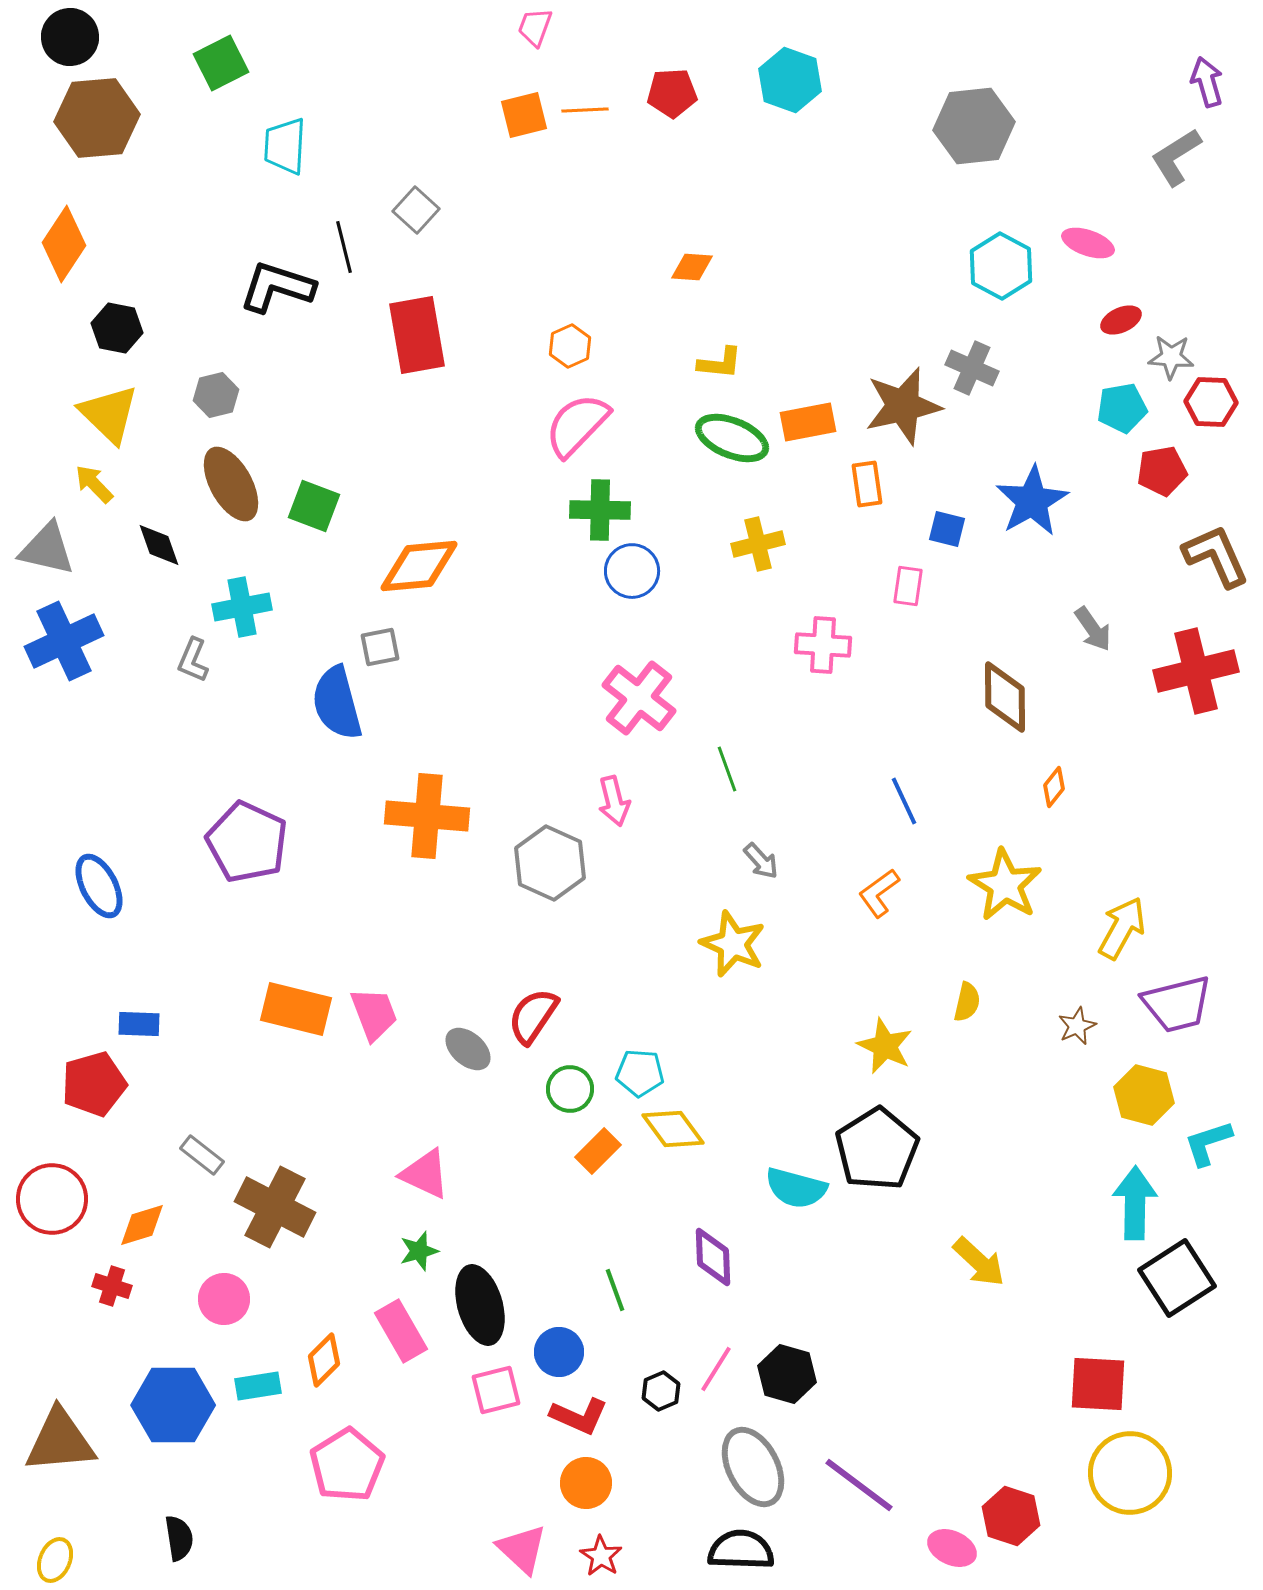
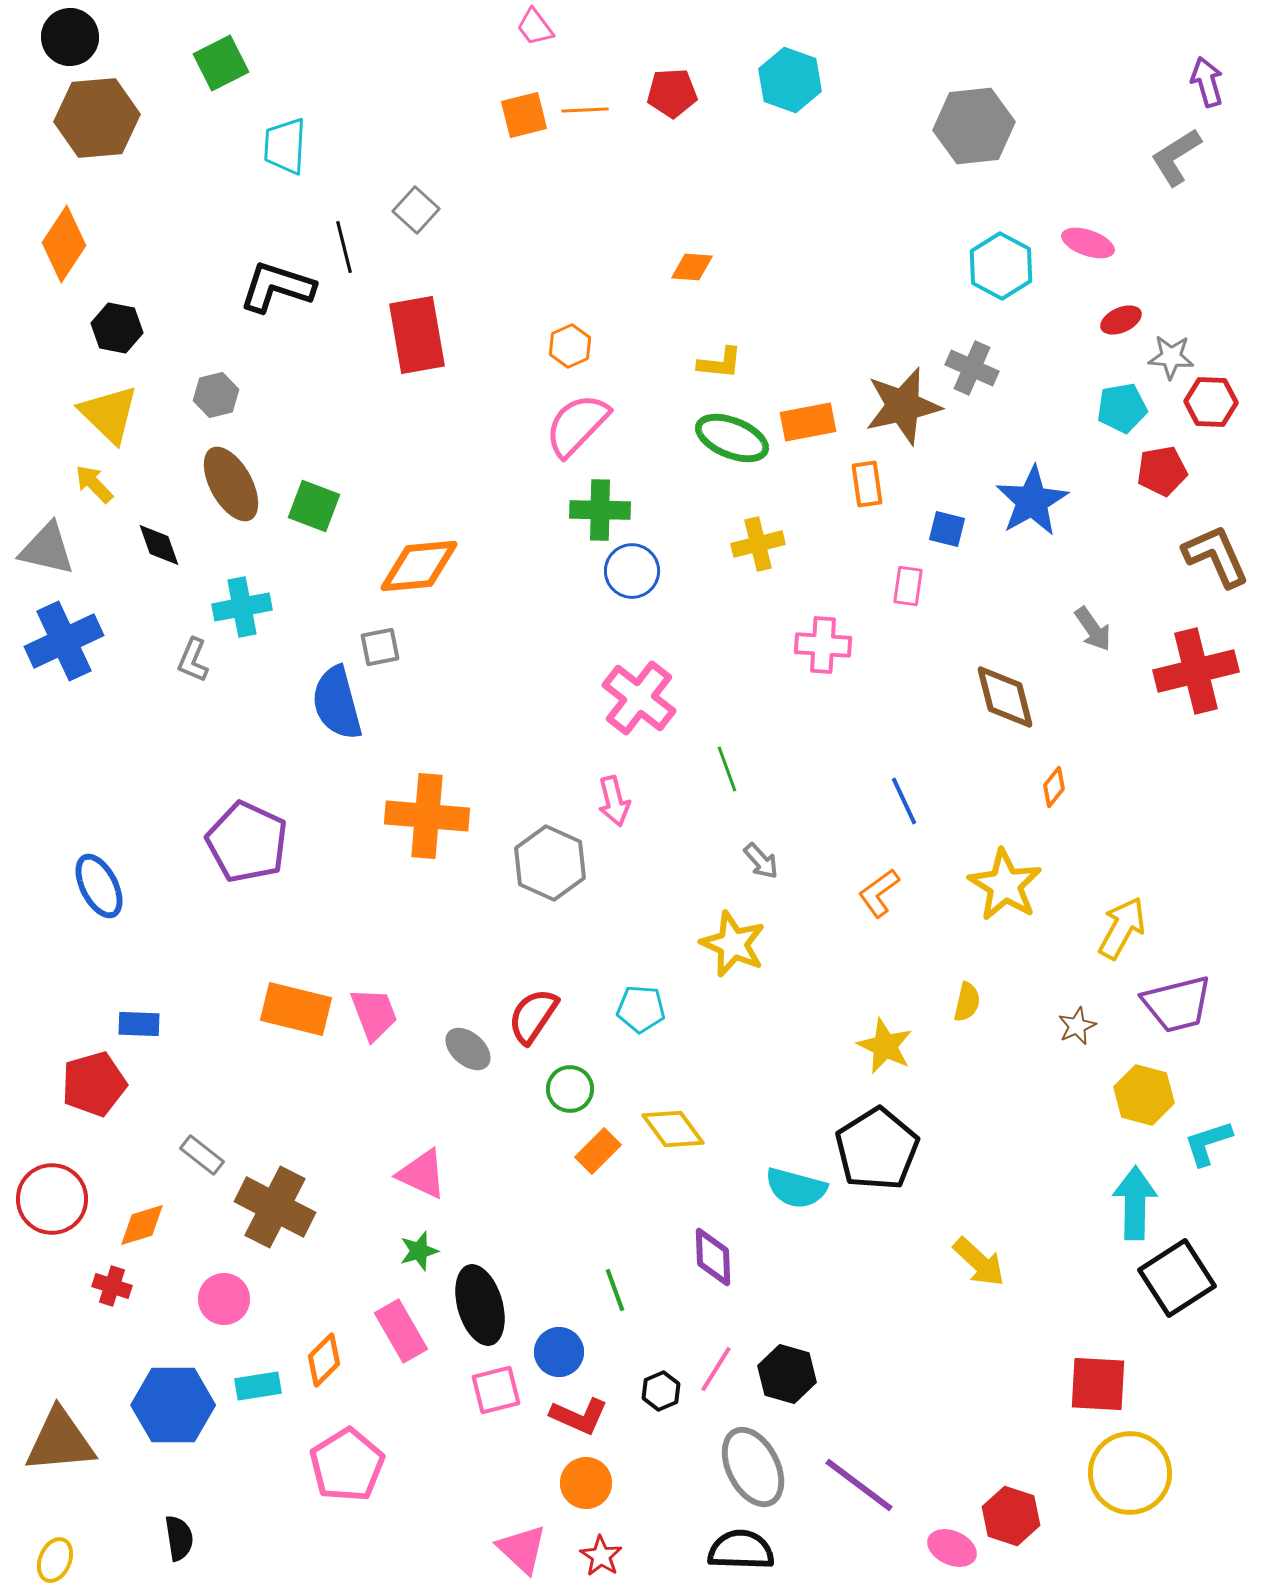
pink trapezoid at (535, 27): rotated 57 degrees counterclockwise
brown diamond at (1005, 697): rotated 14 degrees counterclockwise
cyan pentagon at (640, 1073): moved 1 px right, 64 px up
pink triangle at (425, 1174): moved 3 px left
